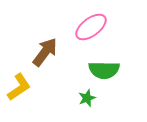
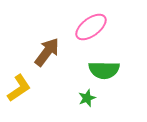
brown arrow: moved 2 px right
yellow L-shape: moved 1 px down
